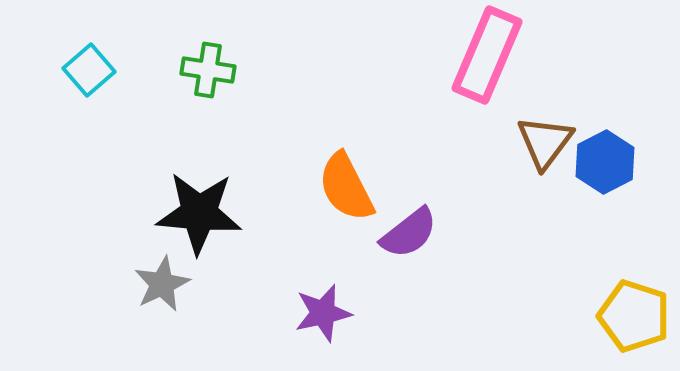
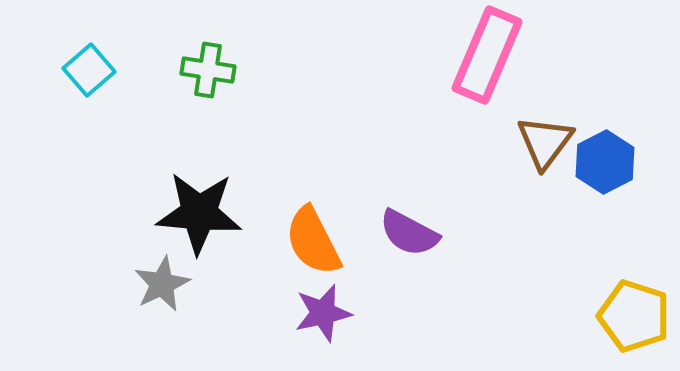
orange semicircle: moved 33 px left, 54 px down
purple semicircle: rotated 66 degrees clockwise
